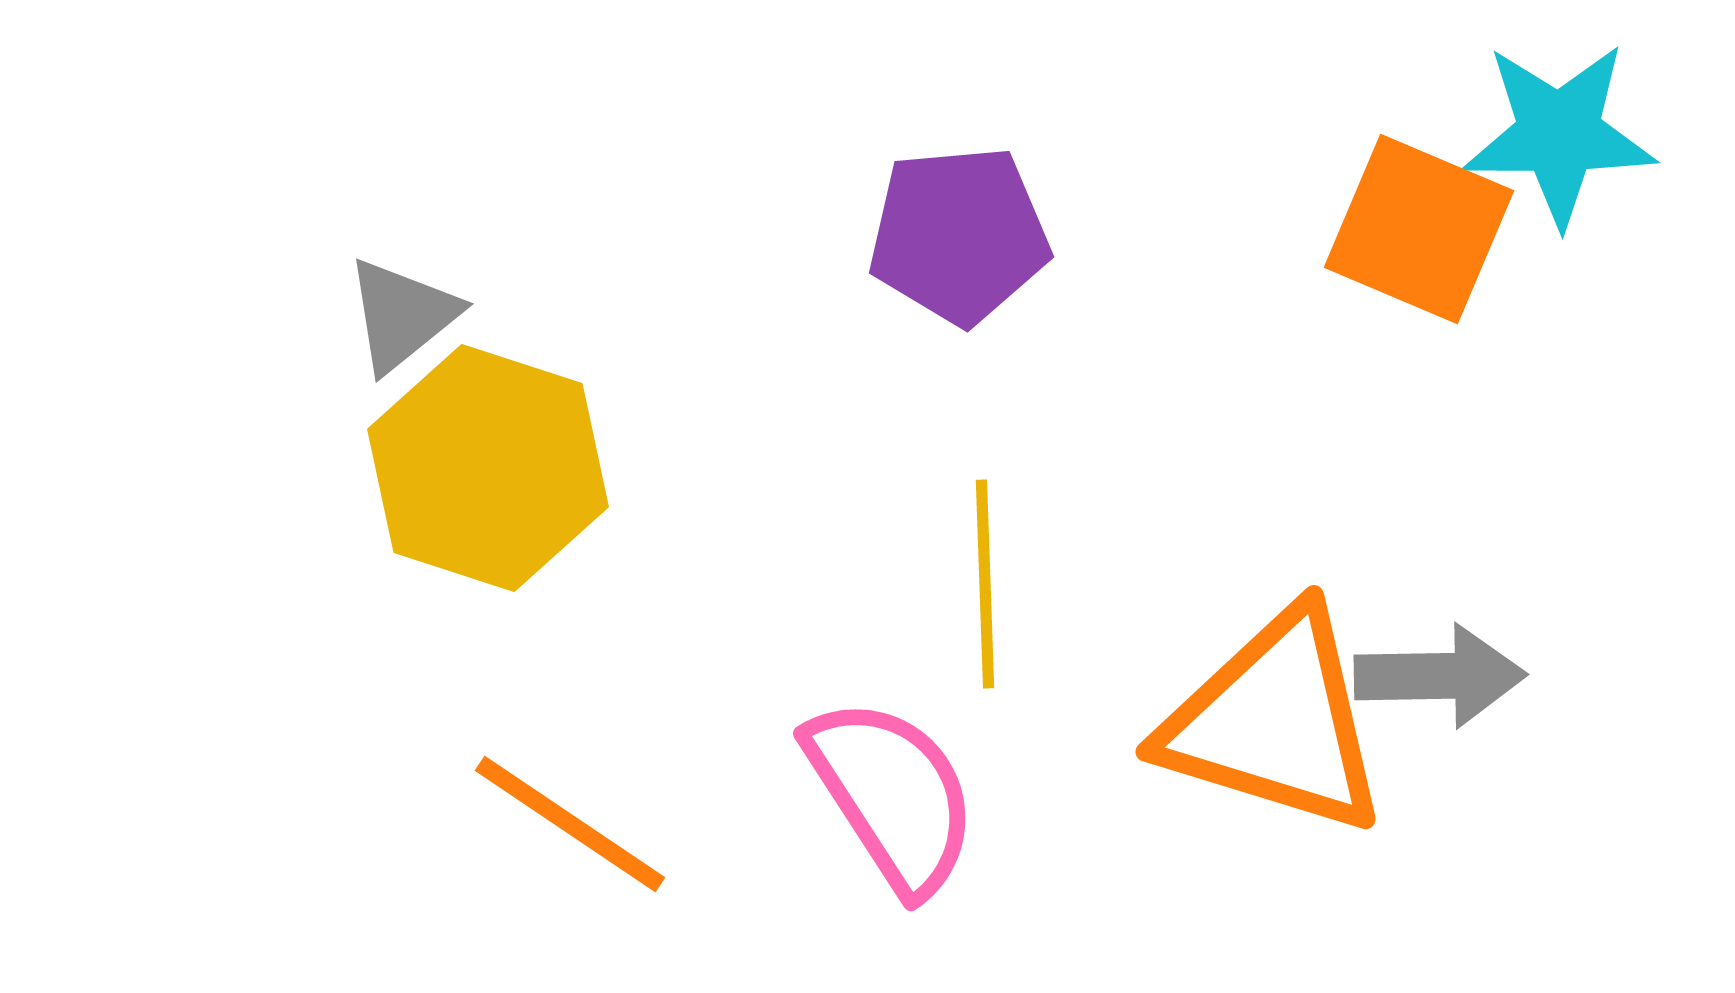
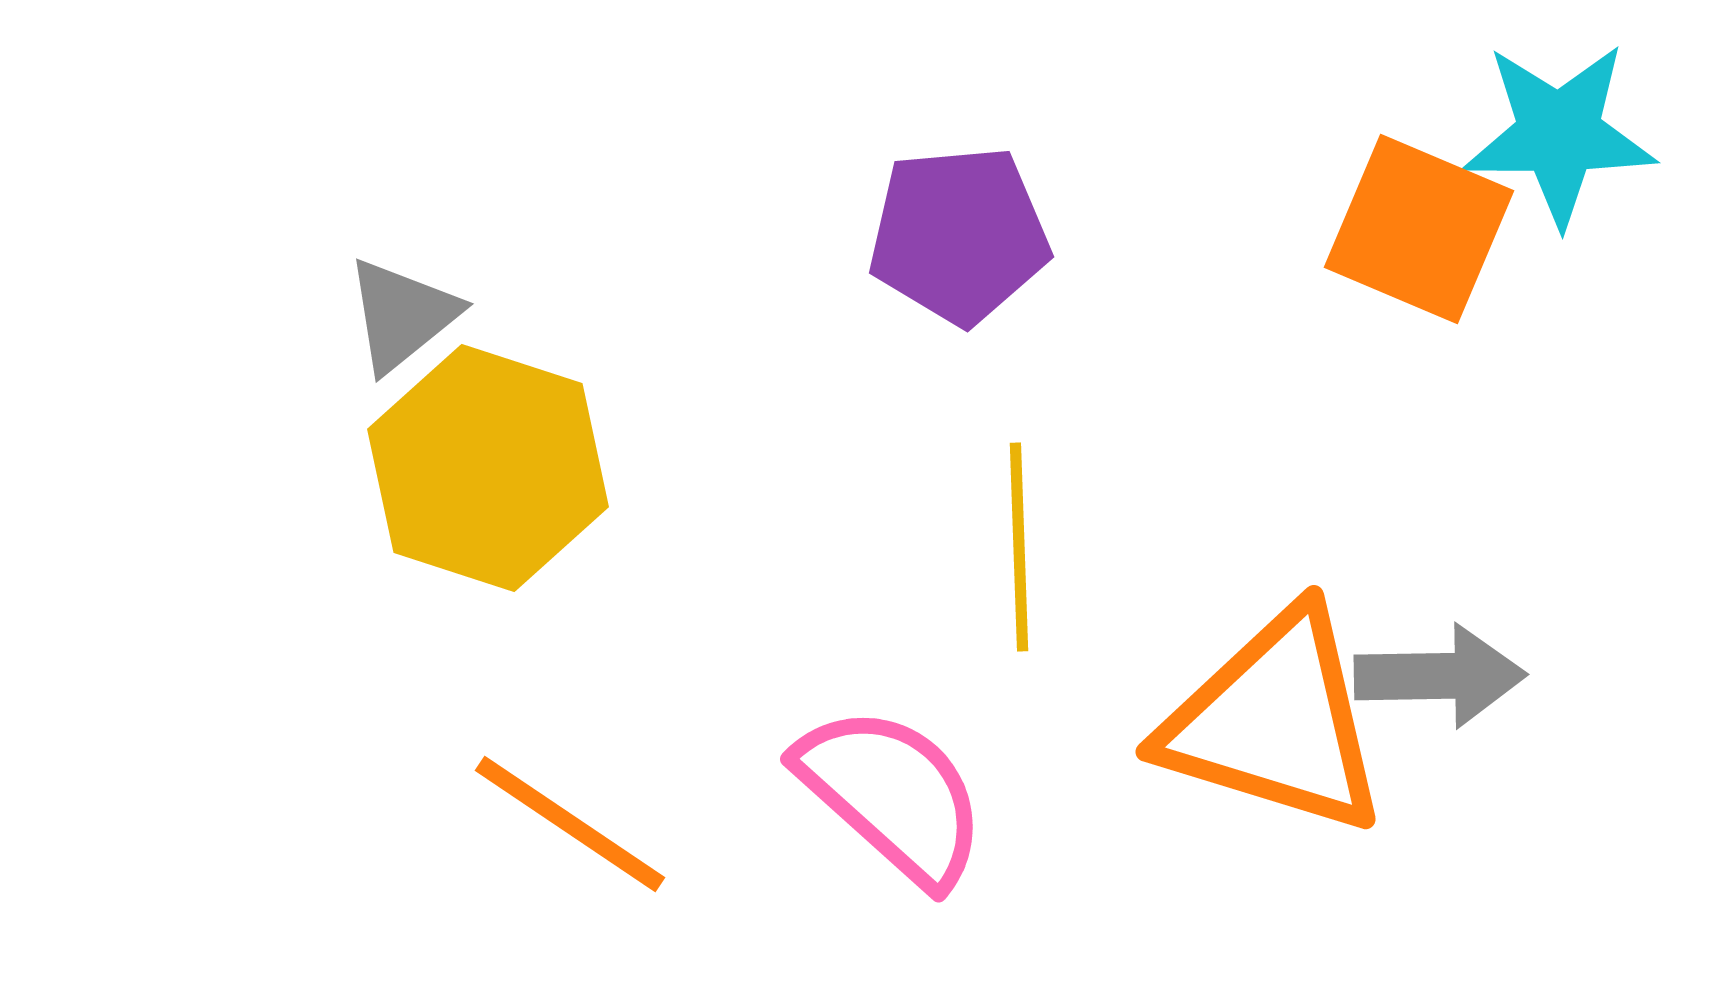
yellow line: moved 34 px right, 37 px up
pink semicircle: rotated 15 degrees counterclockwise
